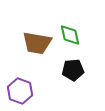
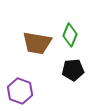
green diamond: rotated 35 degrees clockwise
